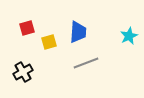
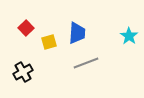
red square: moved 1 px left; rotated 28 degrees counterclockwise
blue trapezoid: moved 1 px left, 1 px down
cyan star: rotated 12 degrees counterclockwise
